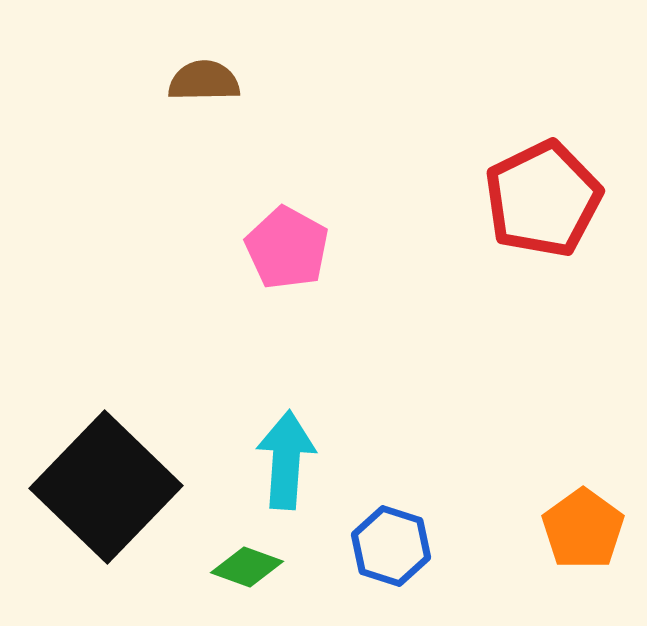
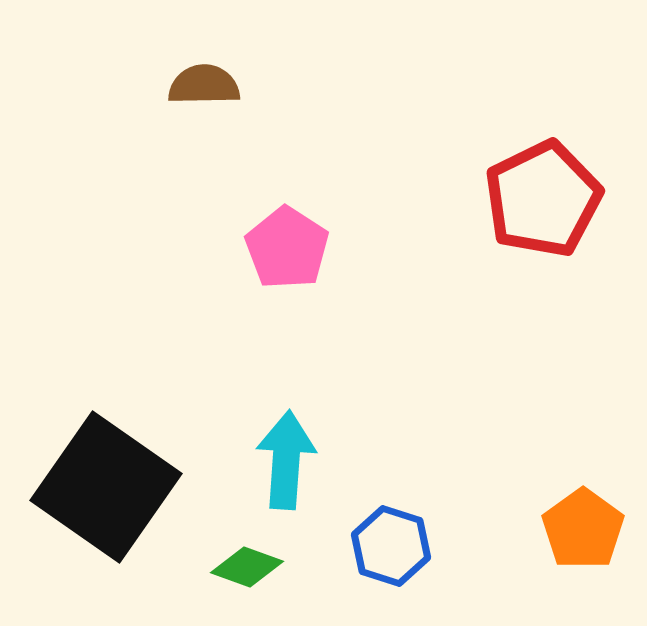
brown semicircle: moved 4 px down
pink pentagon: rotated 4 degrees clockwise
black square: rotated 9 degrees counterclockwise
